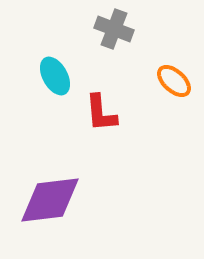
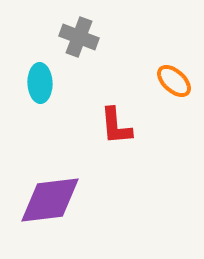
gray cross: moved 35 px left, 8 px down
cyan ellipse: moved 15 px left, 7 px down; rotated 27 degrees clockwise
red L-shape: moved 15 px right, 13 px down
